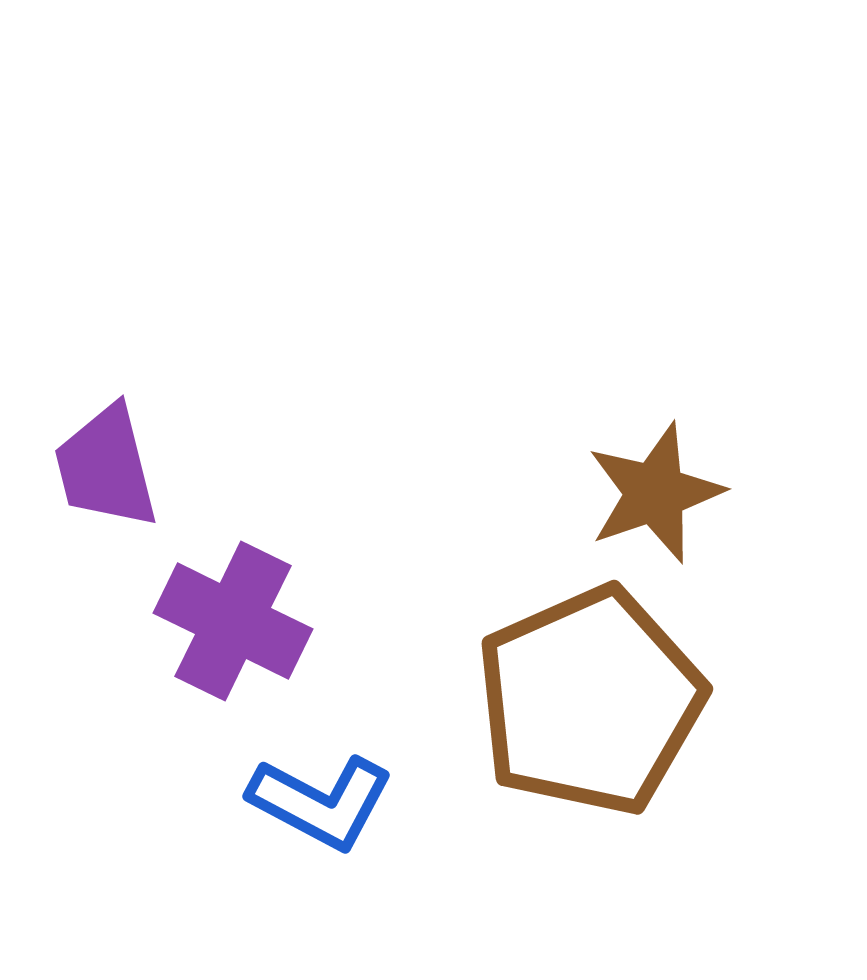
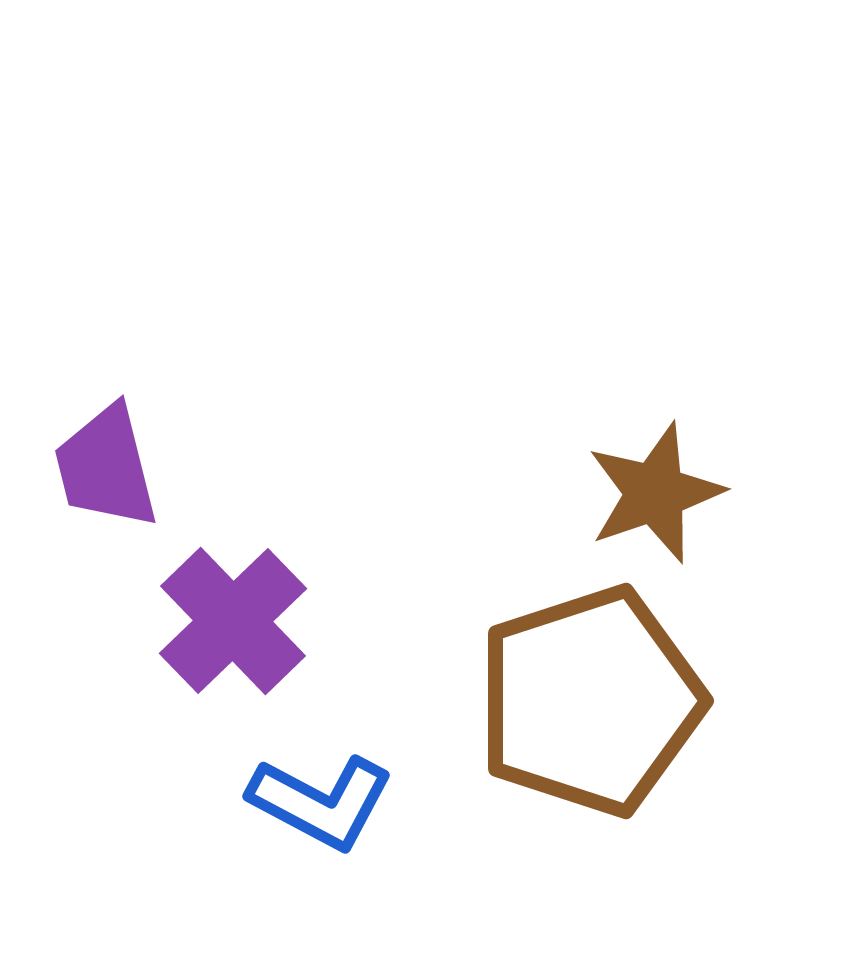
purple cross: rotated 20 degrees clockwise
brown pentagon: rotated 6 degrees clockwise
